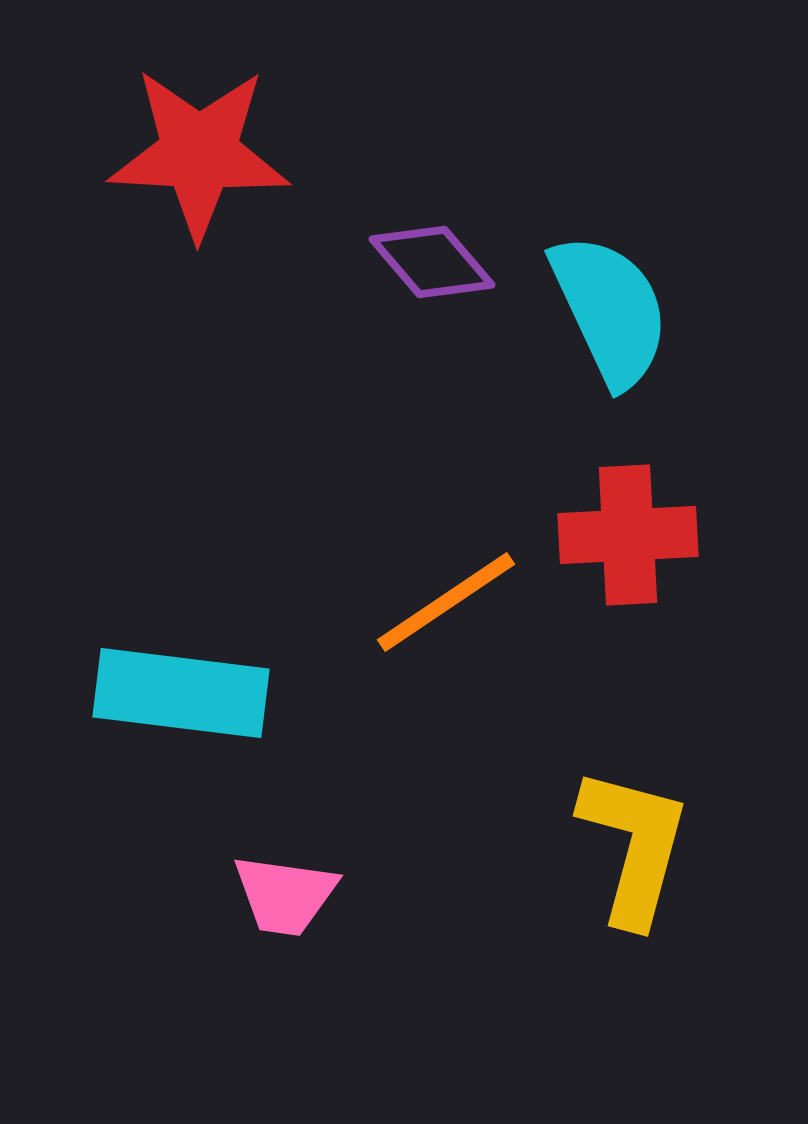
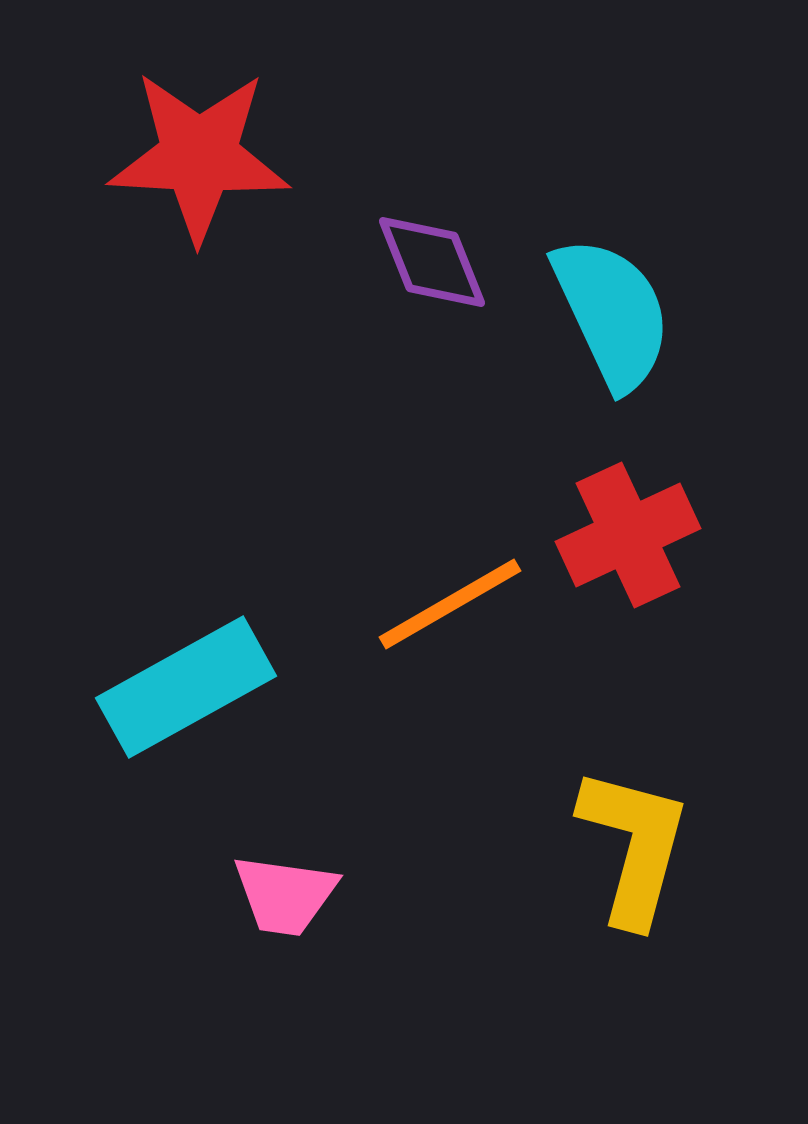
red star: moved 3 px down
purple diamond: rotated 19 degrees clockwise
cyan semicircle: moved 2 px right, 3 px down
red cross: rotated 22 degrees counterclockwise
orange line: moved 4 px right, 2 px down; rotated 4 degrees clockwise
cyan rectangle: moved 5 px right, 6 px up; rotated 36 degrees counterclockwise
